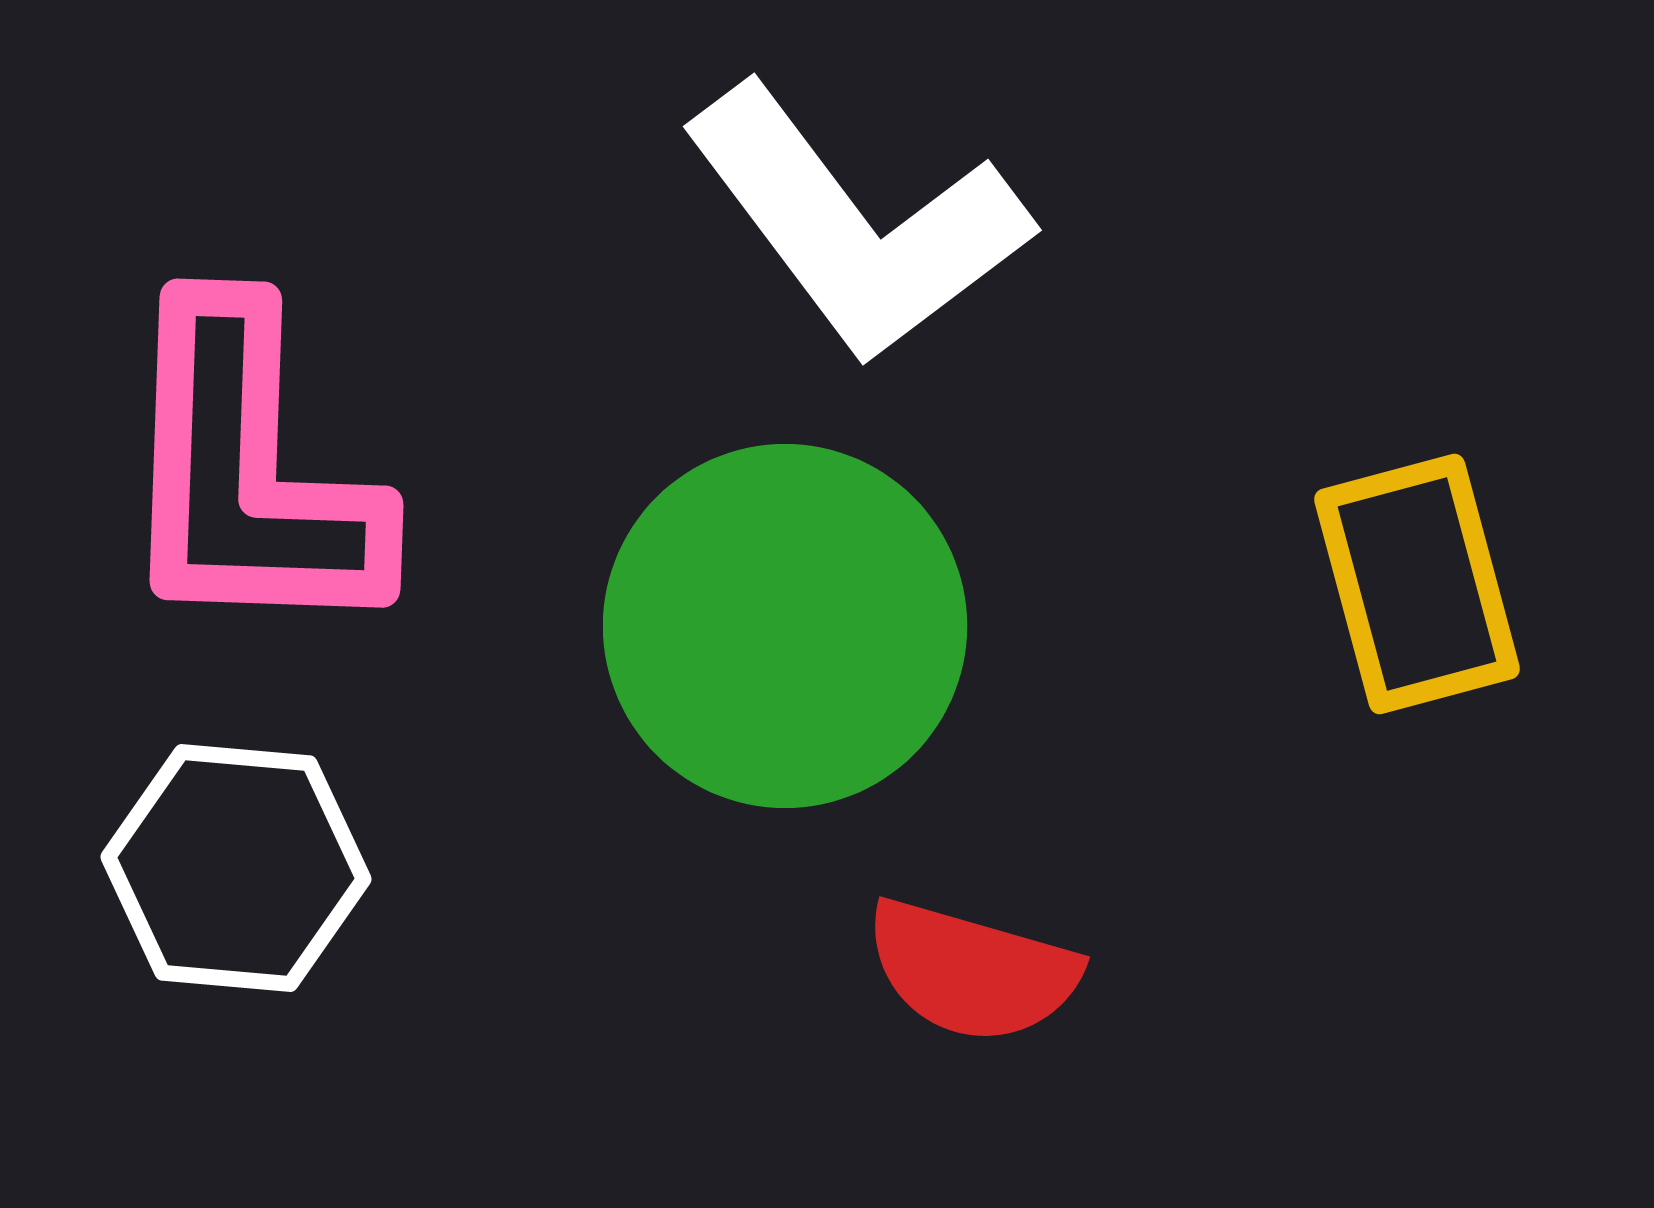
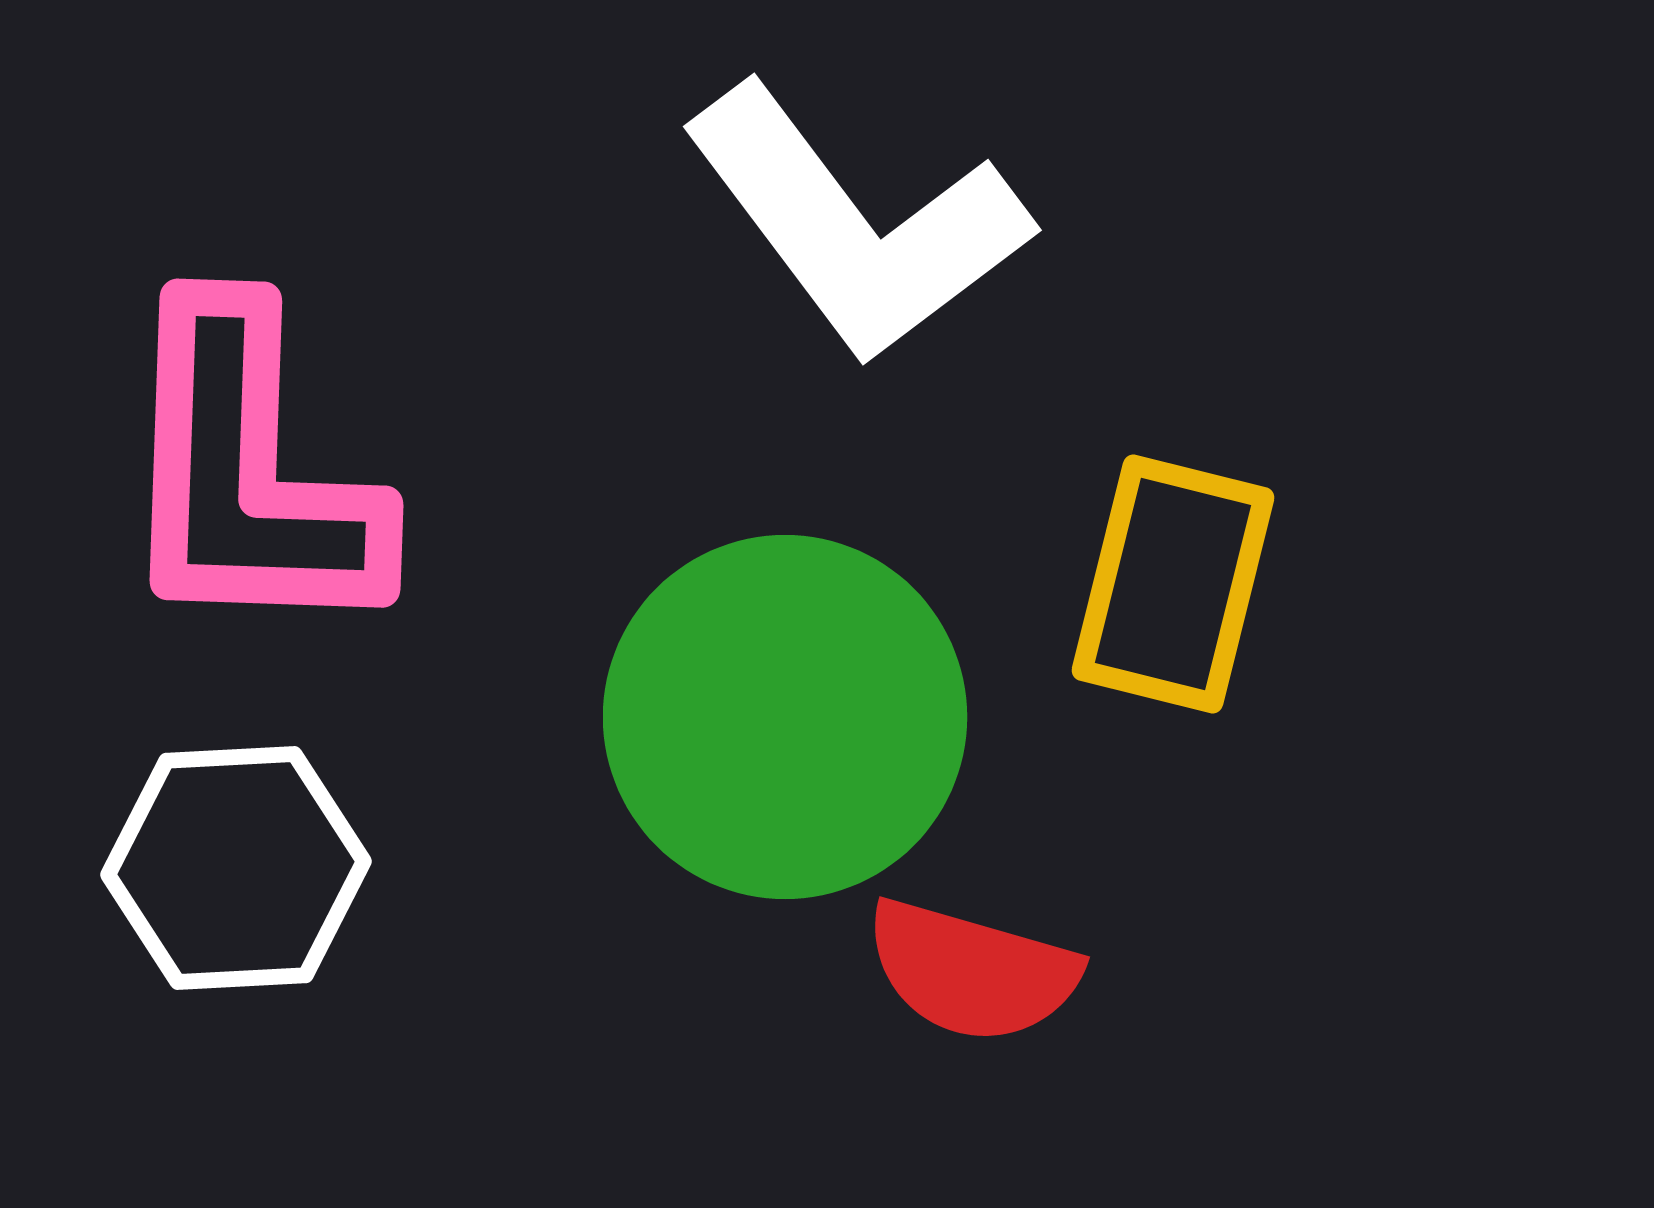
yellow rectangle: moved 244 px left; rotated 29 degrees clockwise
green circle: moved 91 px down
white hexagon: rotated 8 degrees counterclockwise
